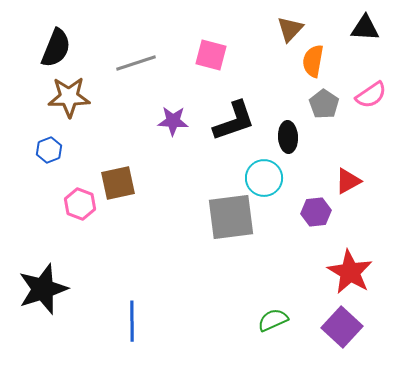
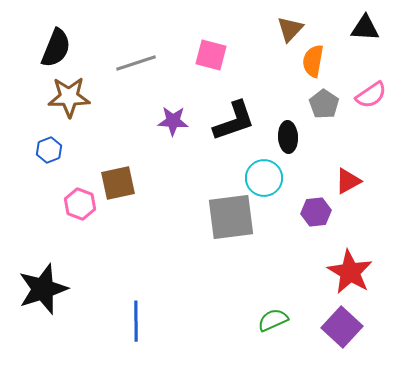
blue line: moved 4 px right
